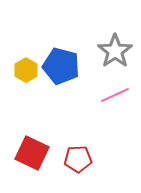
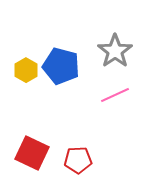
red pentagon: moved 1 px down
